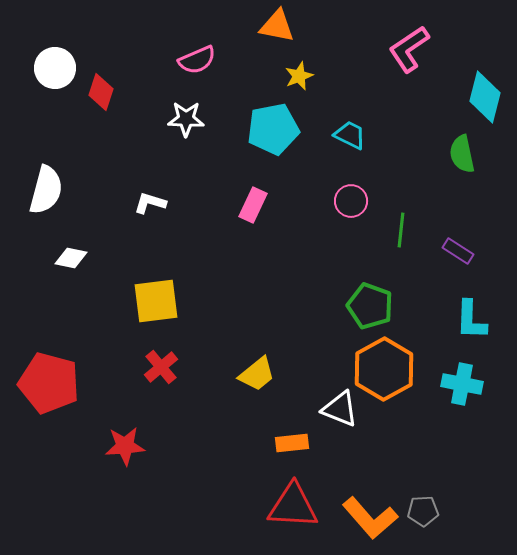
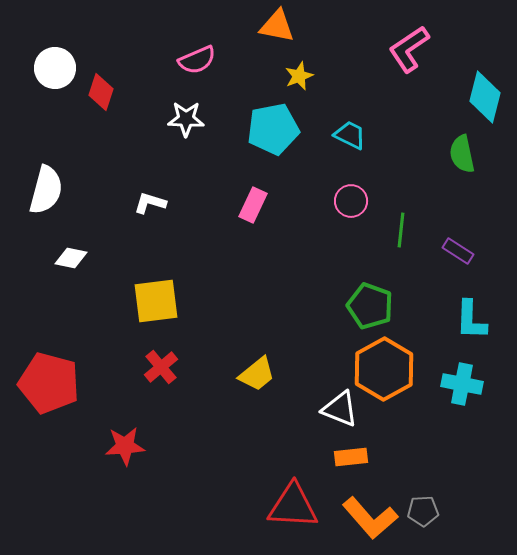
orange rectangle: moved 59 px right, 14 px down
